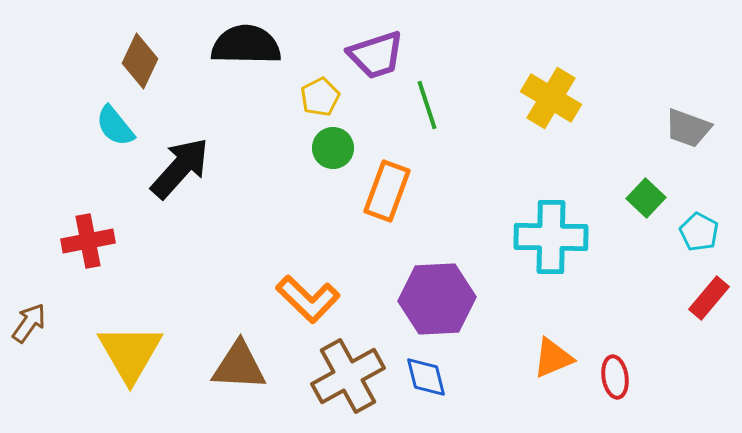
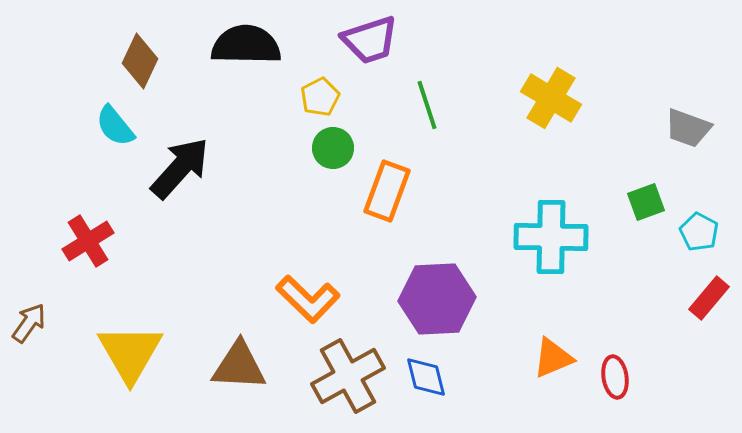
purple trapezoid: moved 6 px left, 15 px up
green square: moved 4 px down; rotated 27 degrees clockwise
red cross: rotated 21 degrees counterclockwise
